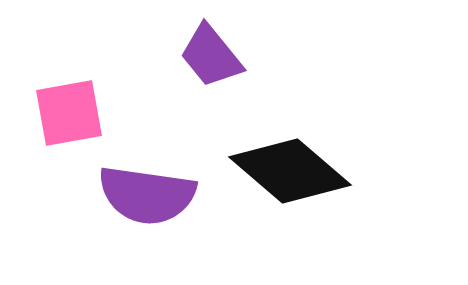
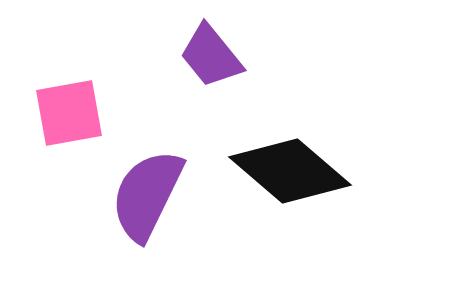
purple semicircle: rotated 108 degrees clockwise
